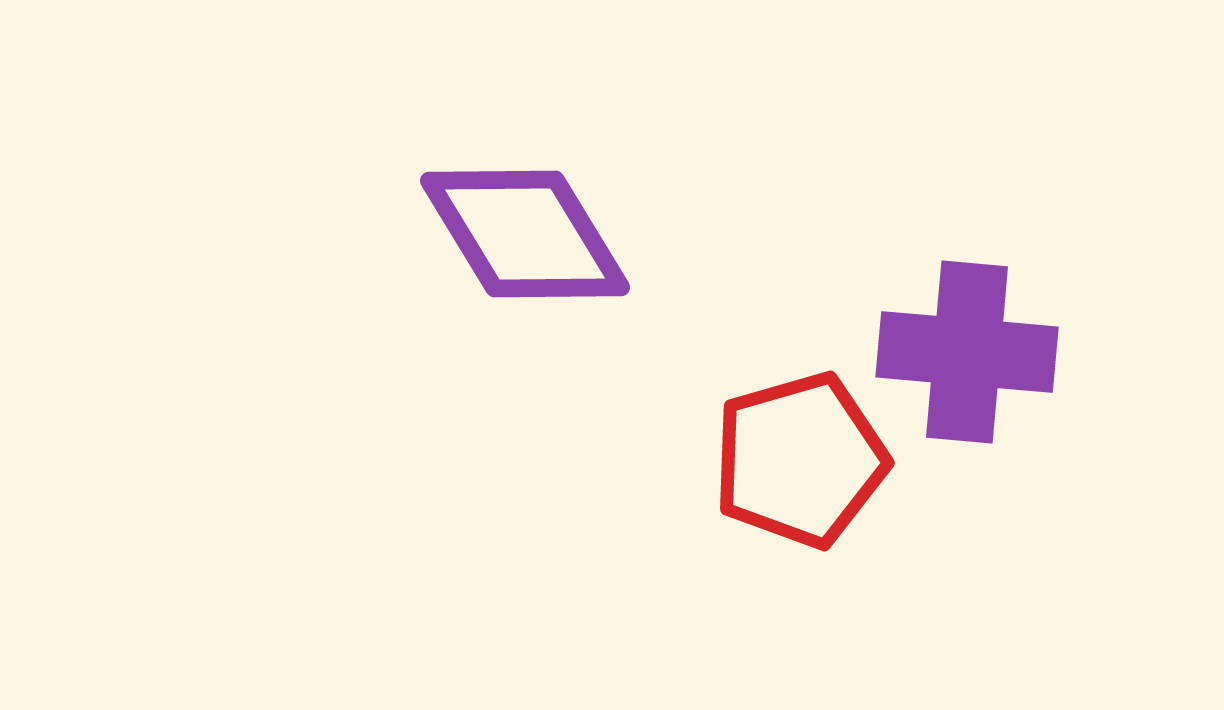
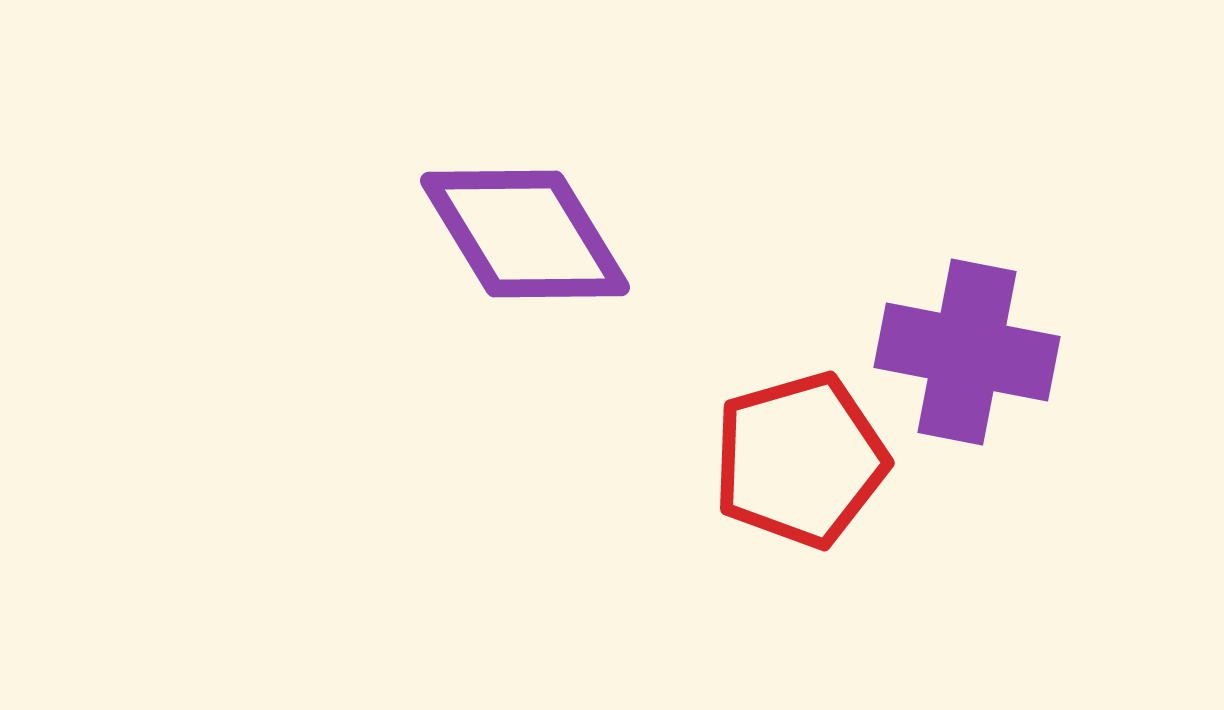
purple cross: rotated 6 degrees clockwise
